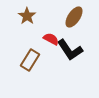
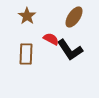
brown rectangle: moved 4 px left, 6 px up; rotated 30 degrees counterclockwise
